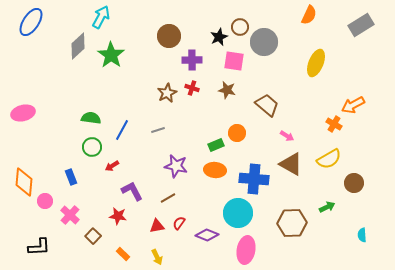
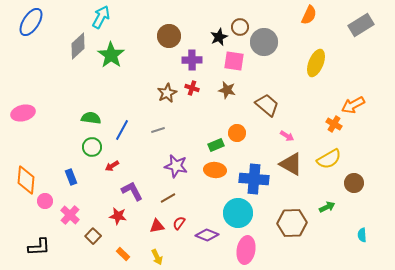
orange diamond at (24, 182): moved 2 px right, 2 px up
